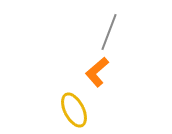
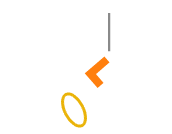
gray line: rotated 21 degrees counterclockwise
